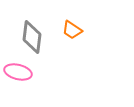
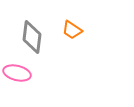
pink ellipse: moved 1 px left, 1 px down
